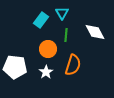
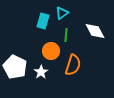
cyan triangle: rotated 24 degrees clockwise
cyan rectangle: moved 2 px right, 1 px down; rotated 21 degrees counterclockwise
white diamond: moved 1 px up
orange circle: moved 3 px right, 2 px down
white pentagon: rotated 20 degrees clockwise
white star: moved 5 px left
